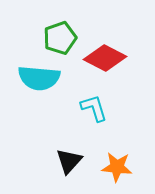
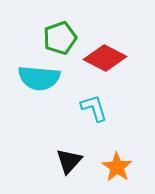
orange star: rotated 28 degrees clockwise
